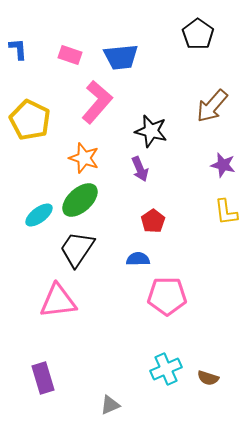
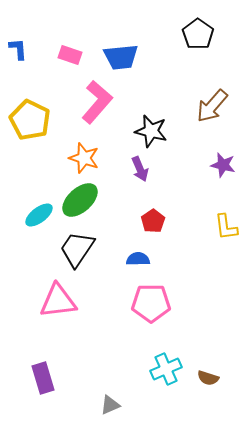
yellow L-shape: moved 15 px down
pink pentagon: moved 16 px left, 7 px down
